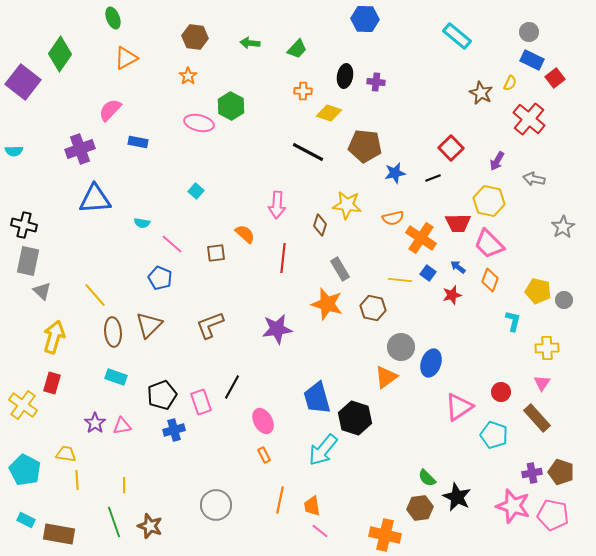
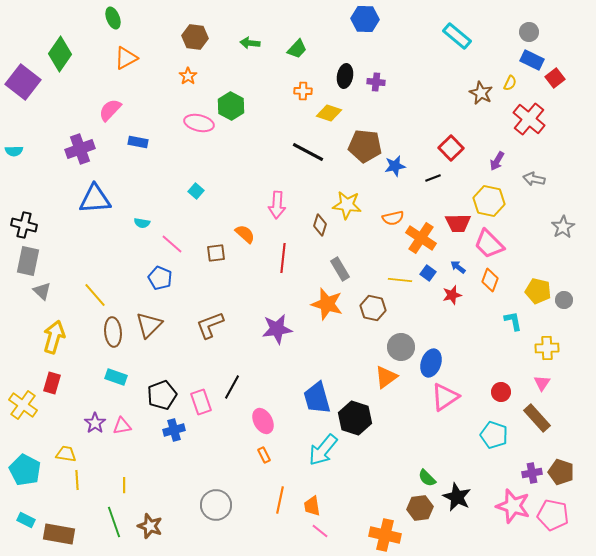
blue star at (395, 173): moved 7 px up
cyan L-shape at (513, 321): rotated 25 degrees counterclockwise
pink triangle at (459, 407): moved 14 px left, 10 px up
